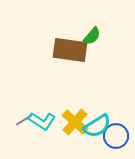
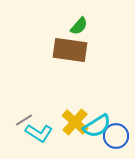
green semicircle: moved 13 px left, 10 px up
cyan L-shape: moved 3 px left, 12 px down
